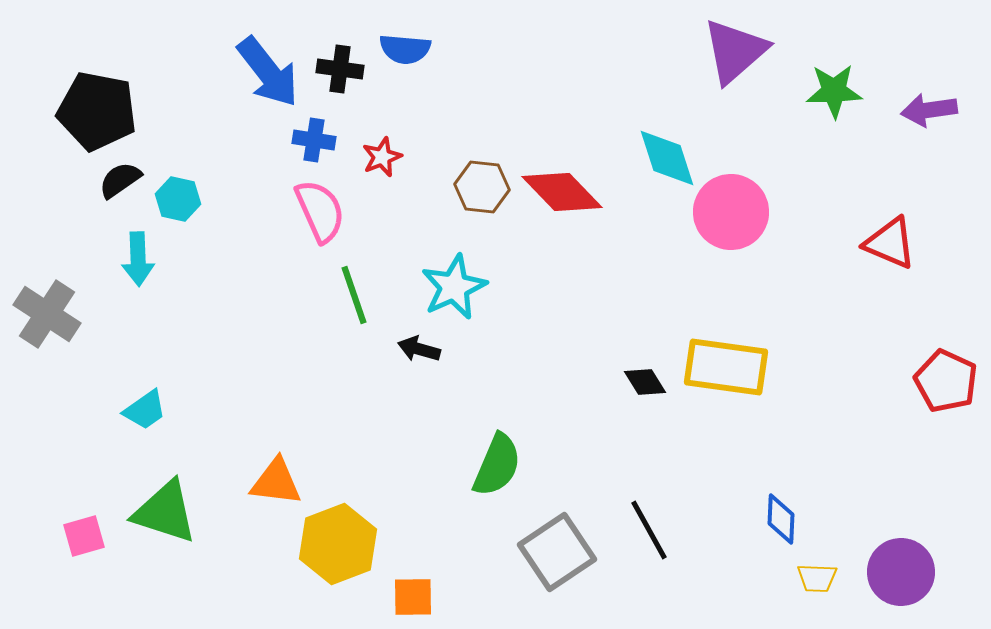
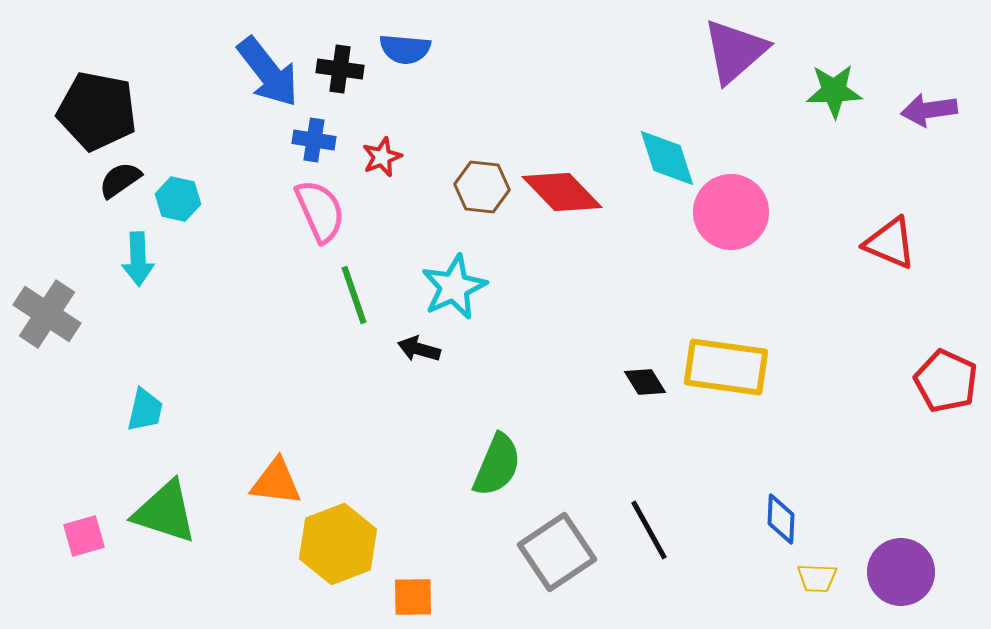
cyan trapezoid: rotated 42 degrees counterclockwise
